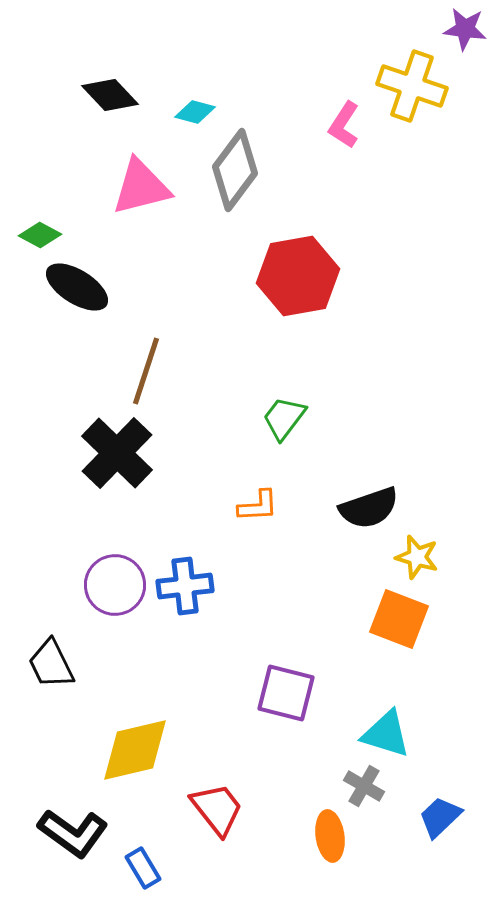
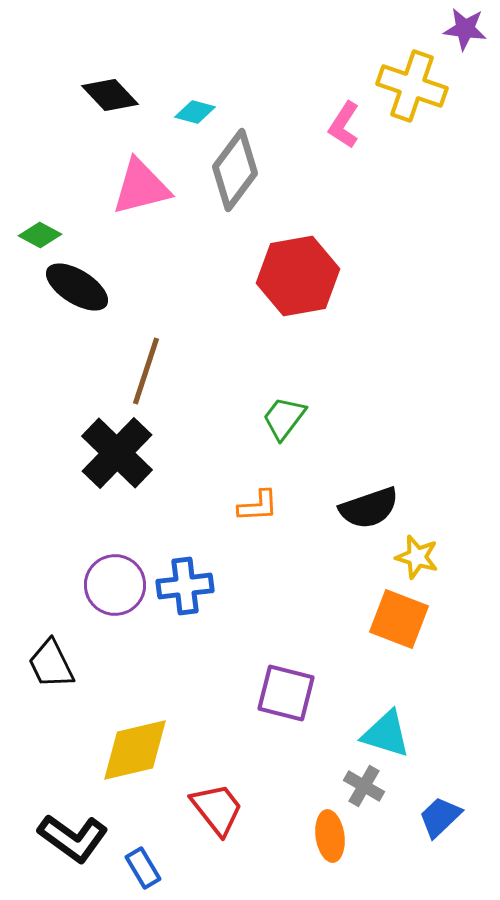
black L-shape: moved 5 px down
